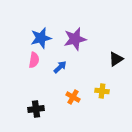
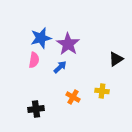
purple star: moved 7 px left, 5 px down; rotated 25 degrees counterclockwise
